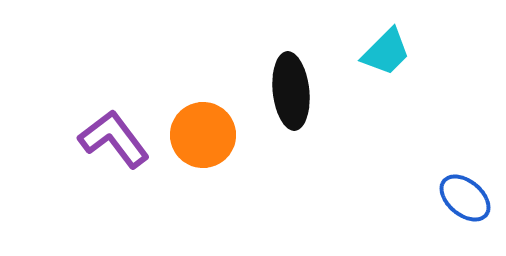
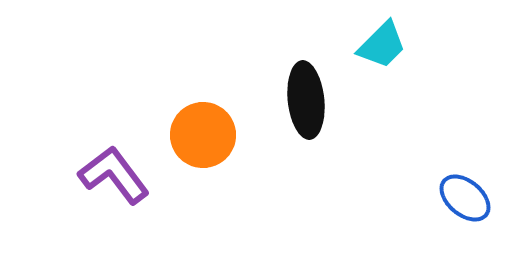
cyan trapezoid: moved 4 px left, 7 px up
black ellipse: moved 15 px right, 9 px down
purple L-shape: moved 36 px down
